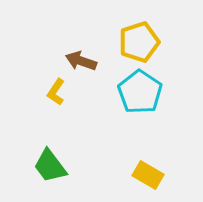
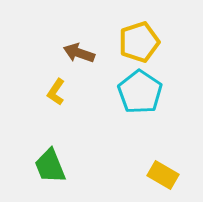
brown arrow: moved 2 px left, 8 px up
green trapezoid: rotated 15 degrees clockwise
yellow rectangle: moved 15 px right
